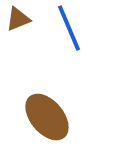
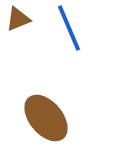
brown ellipse: moved 1 px left, 1 px down
